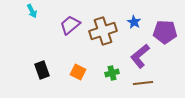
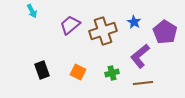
purple pentagon: rotated 30 degrees clockwise
